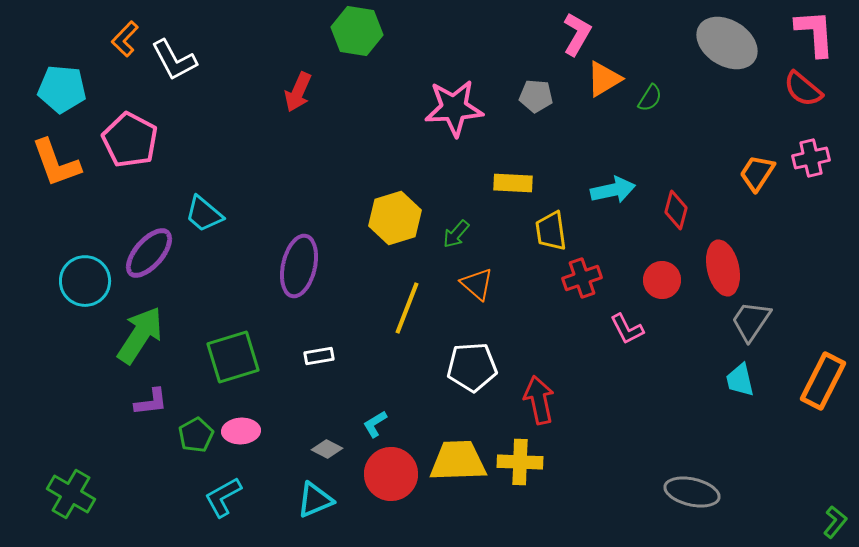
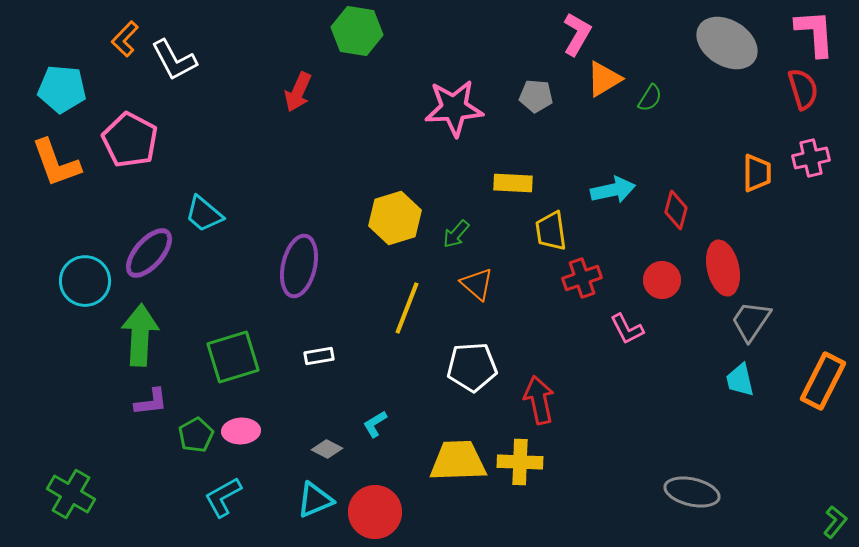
red semicircle at (803, 89): rotated 147 degrees counterclockwise
orange trapezoid at (757, 173): rotated 147 degrees clockwise
green arrow at (140, 335): rotated 30 degrees counterclockwise
red circle at (391, 474): moved 16 px left, 38 px down
